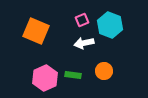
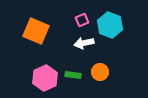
orange circle: moved 4 px left, 1 px down
